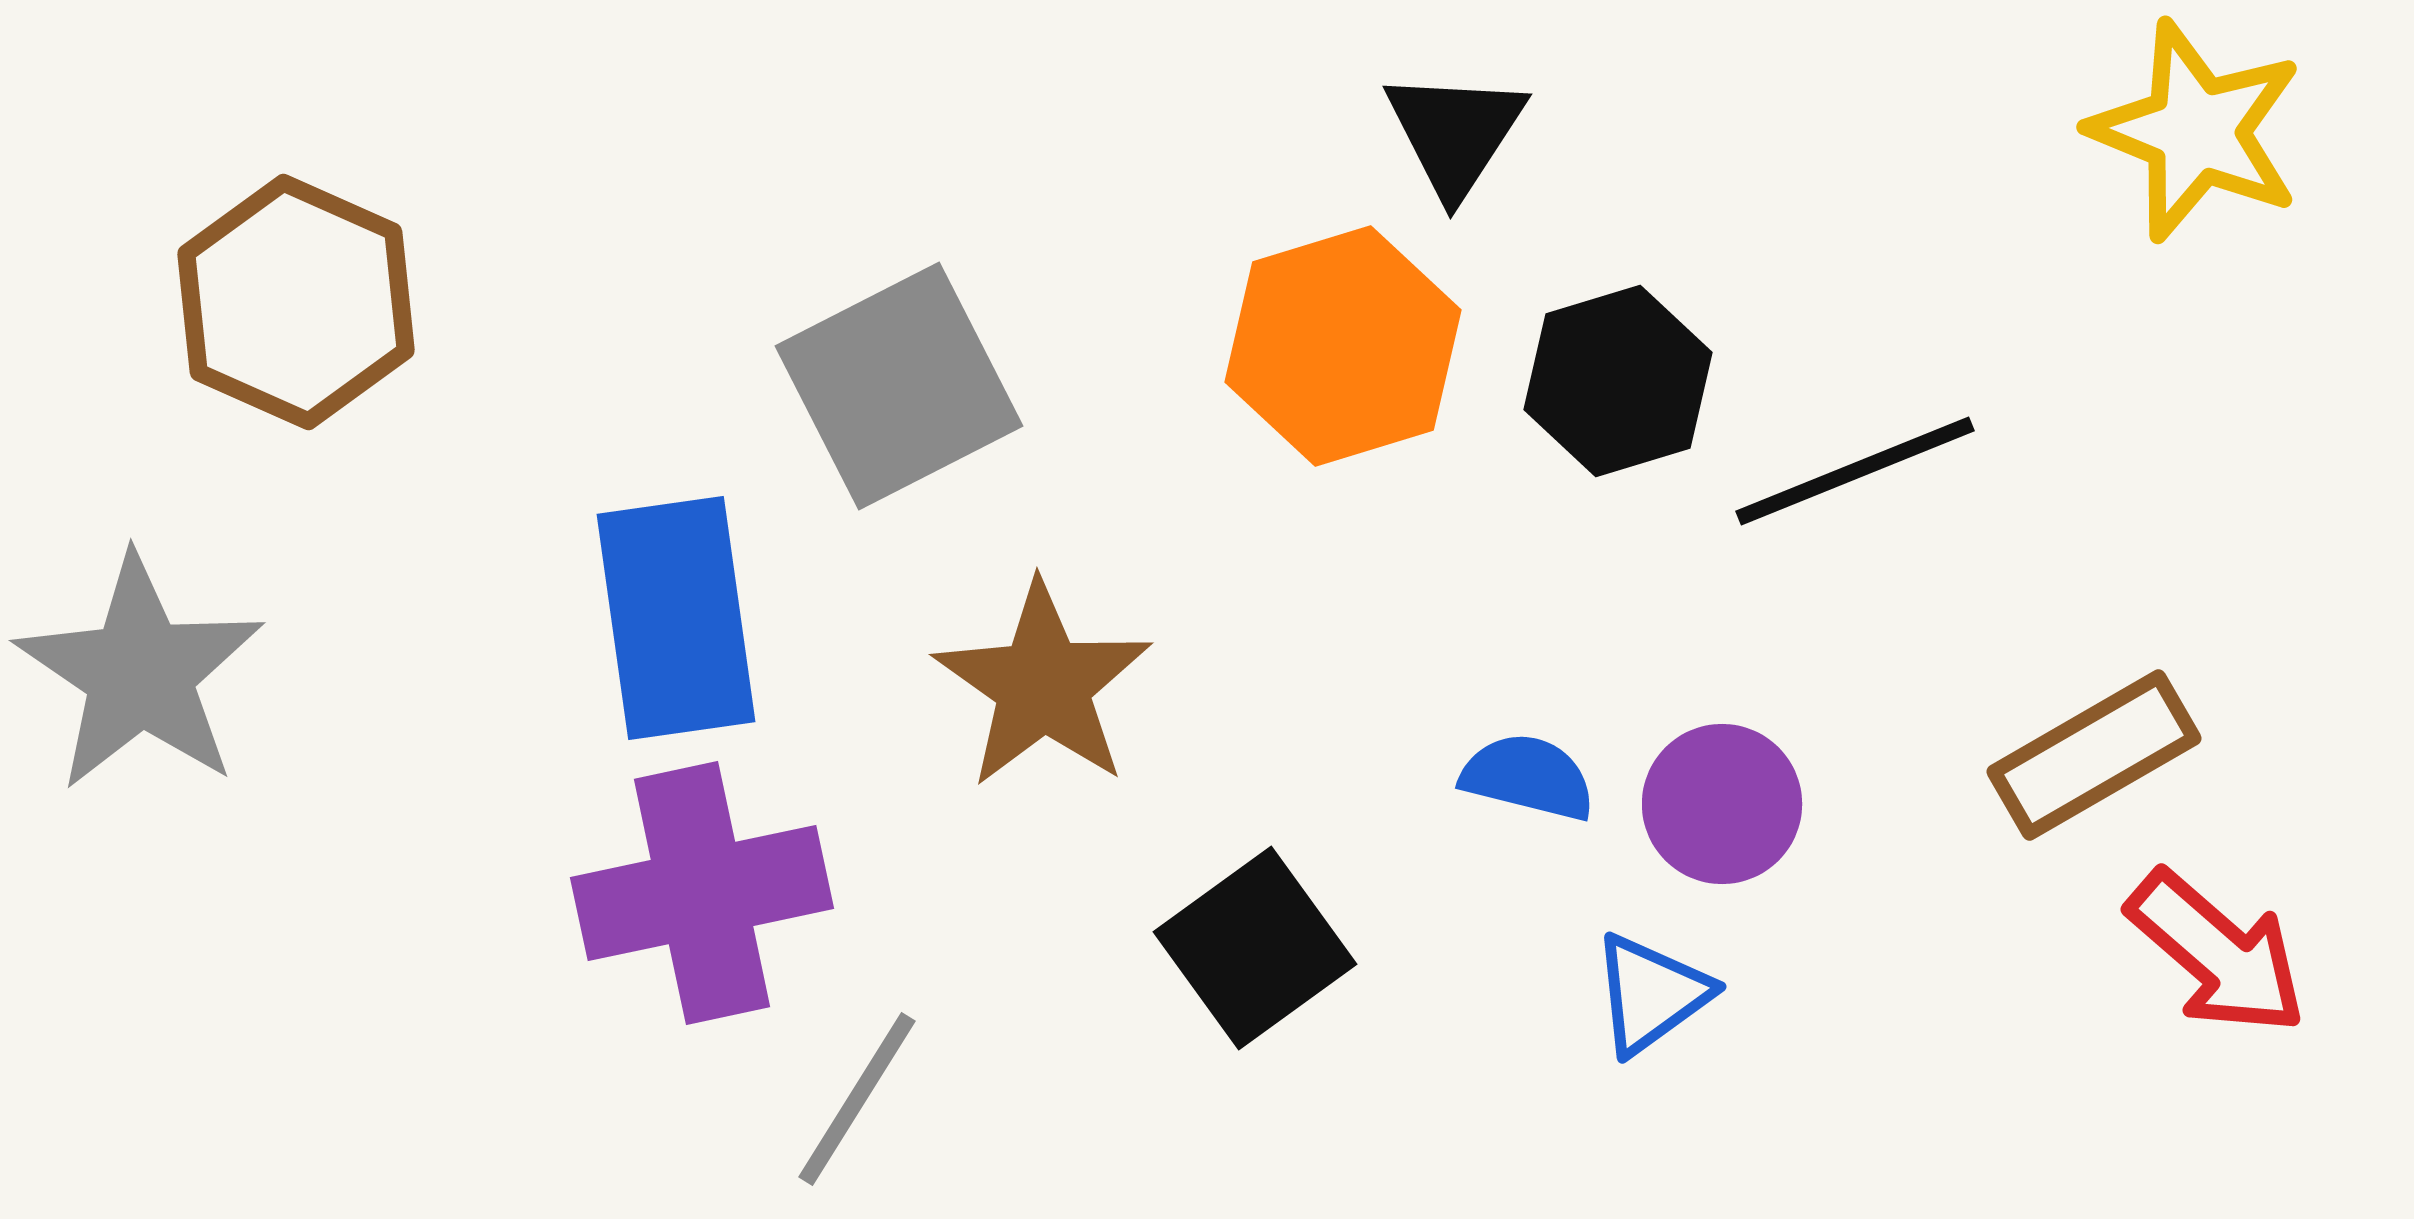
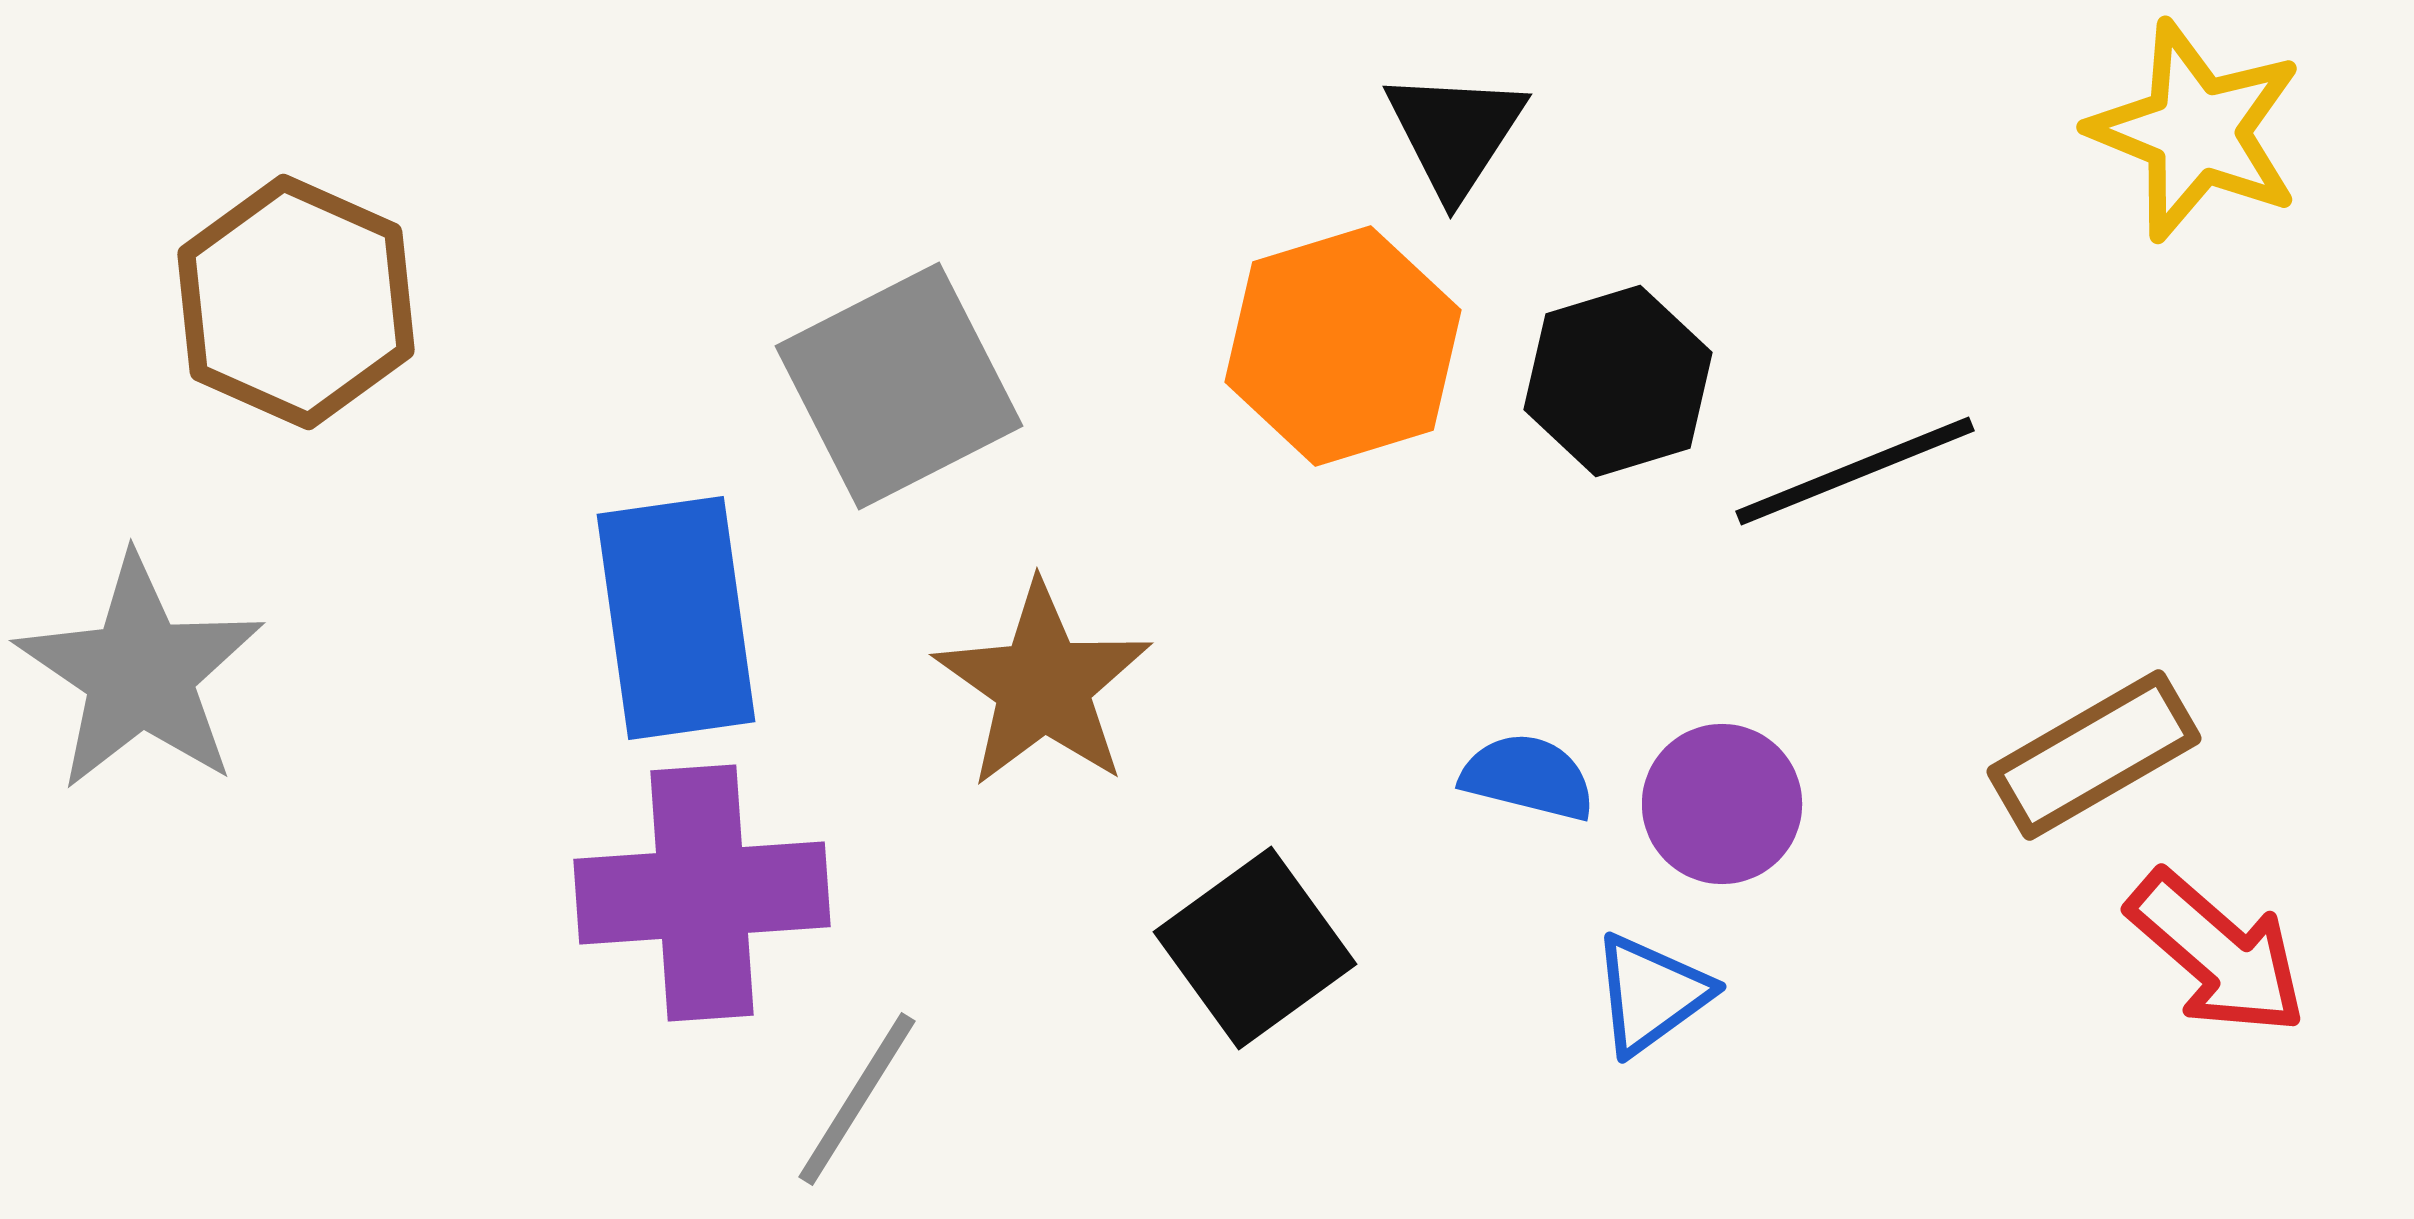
purple cross: rotated 8 degrees clockwise
